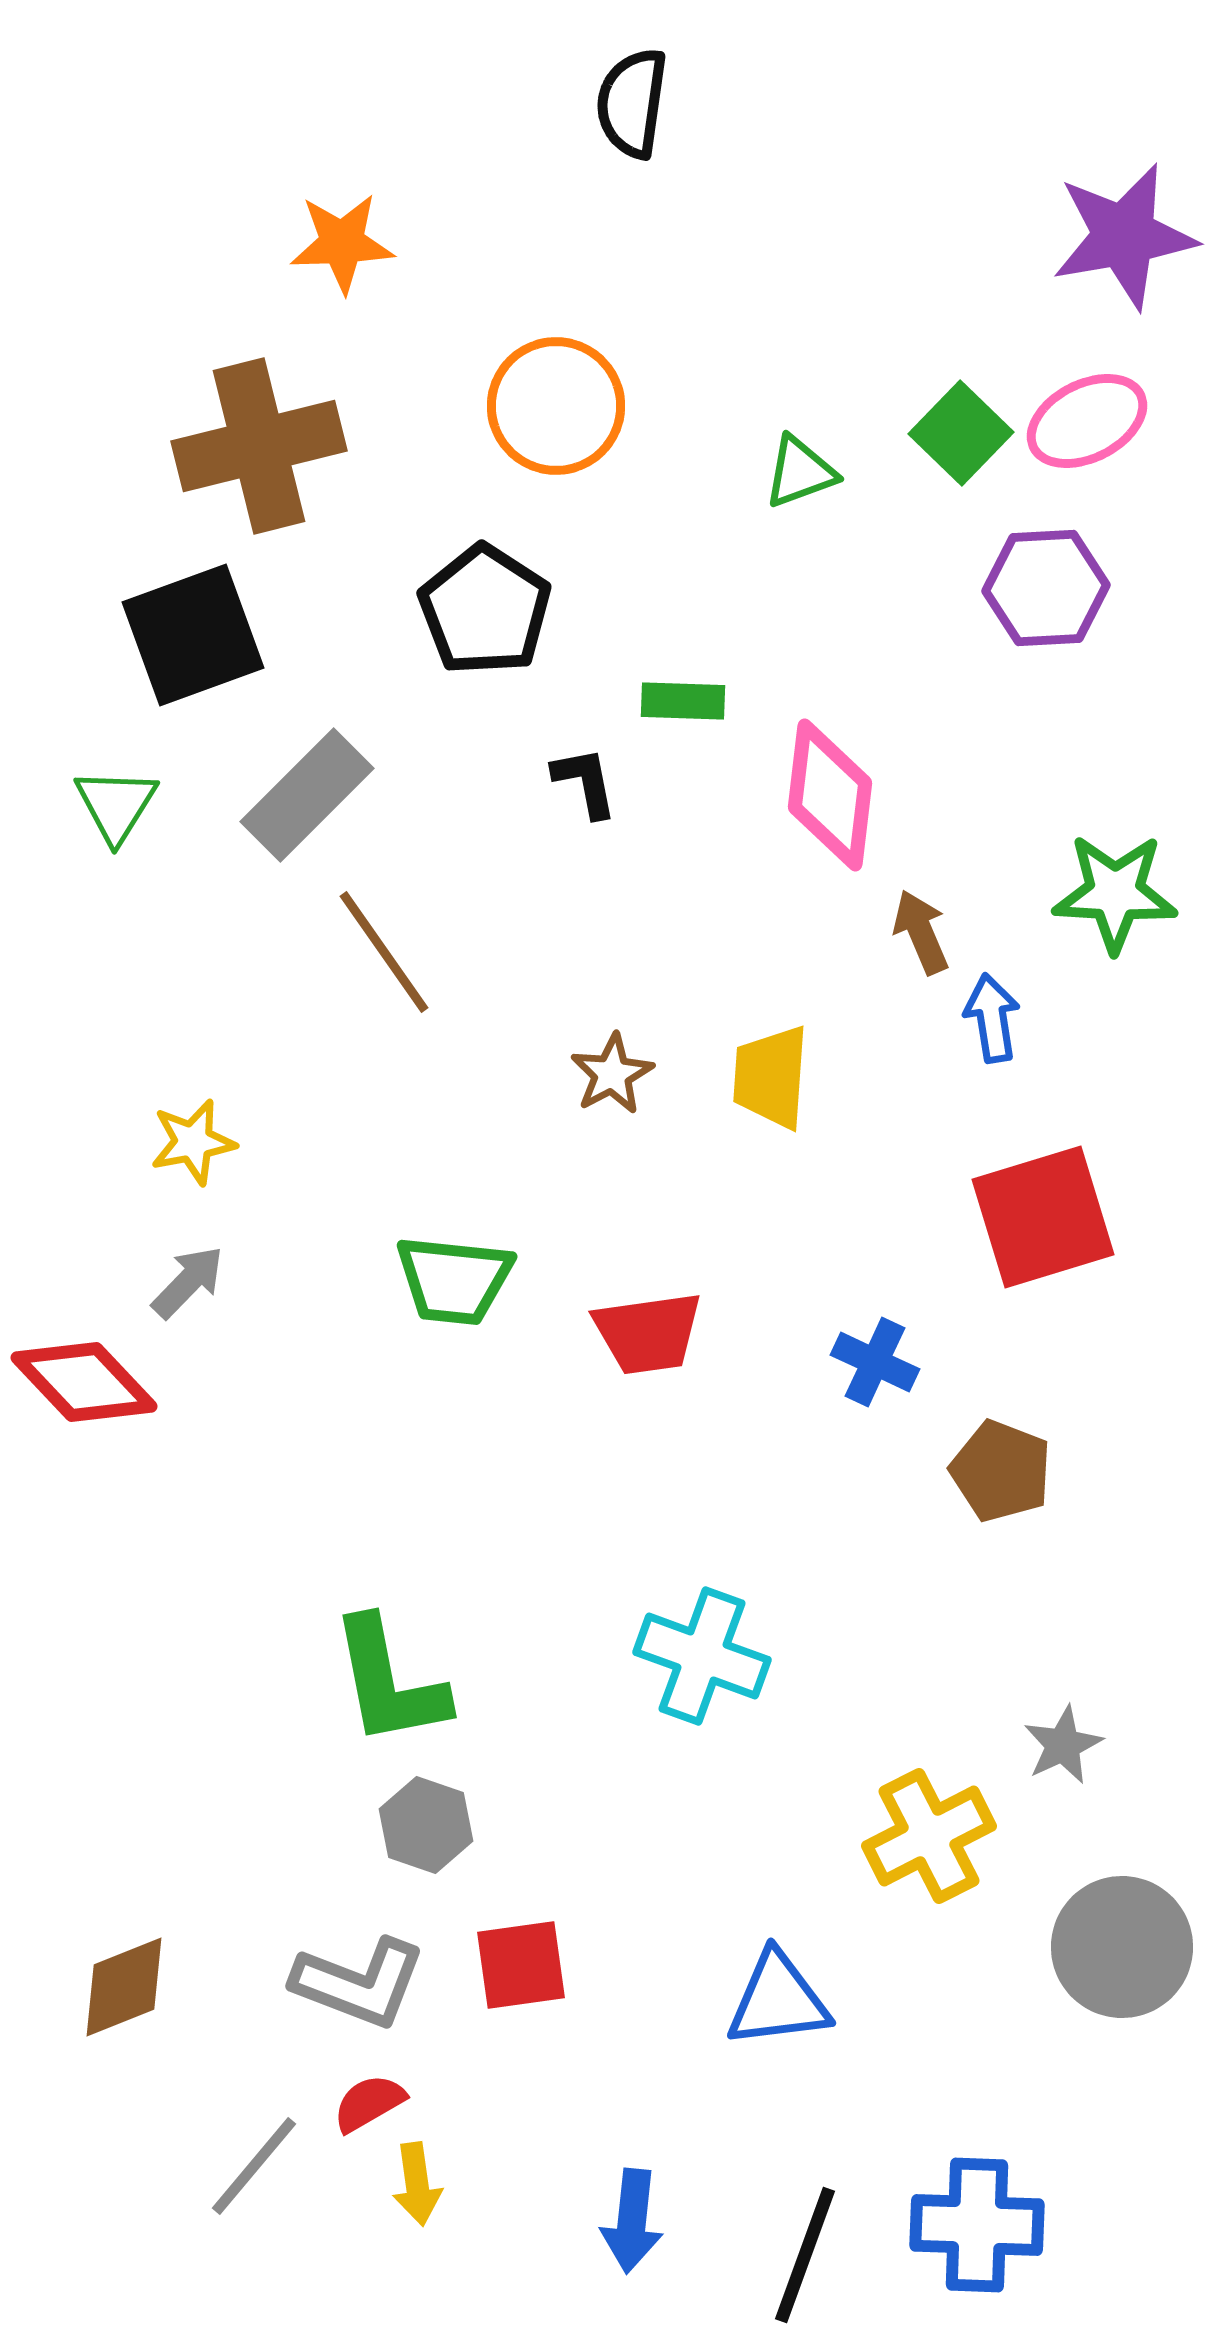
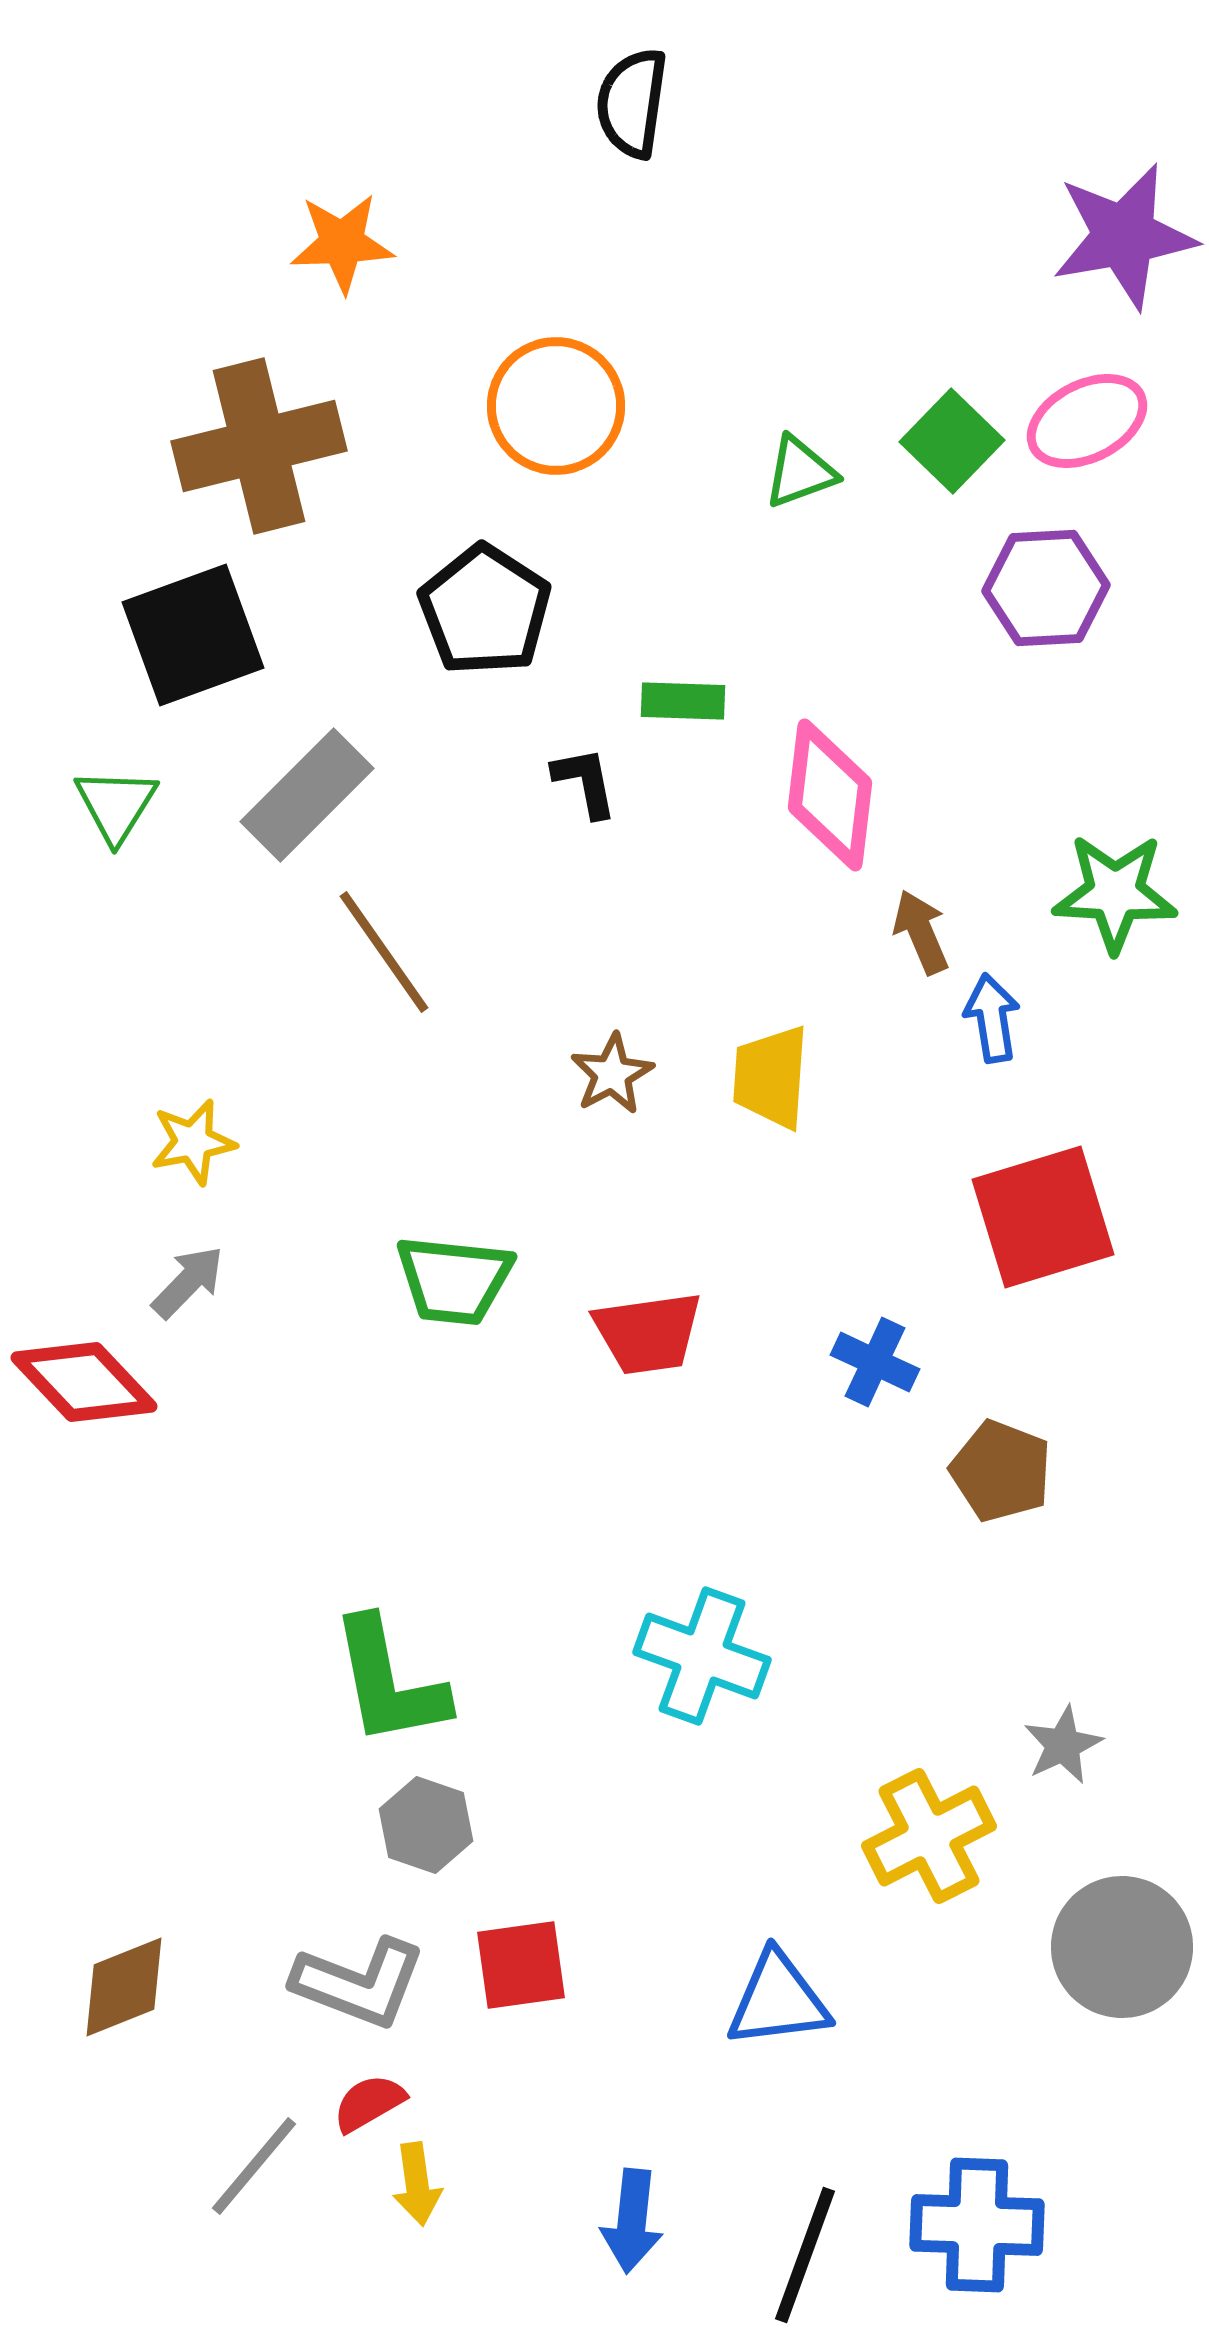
green square at (961, 433): moved 9 px left, 8 px down
